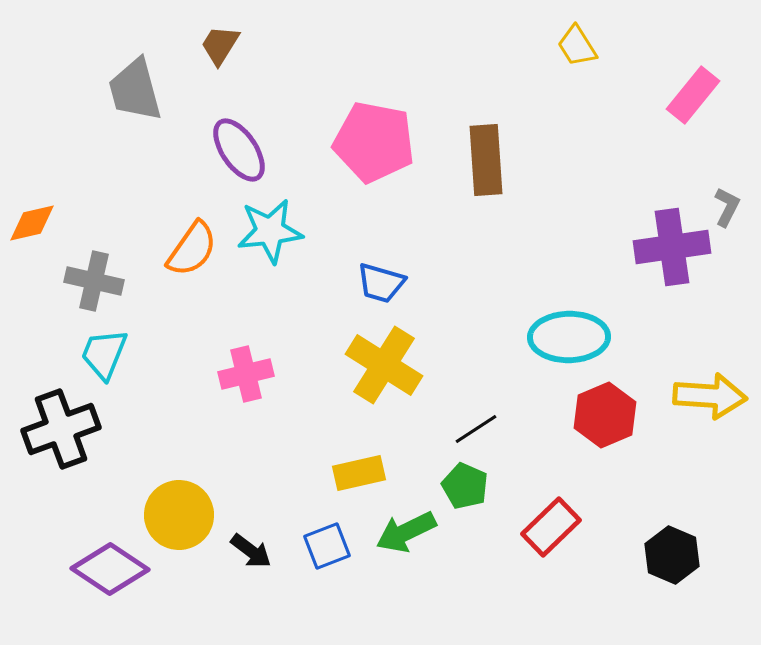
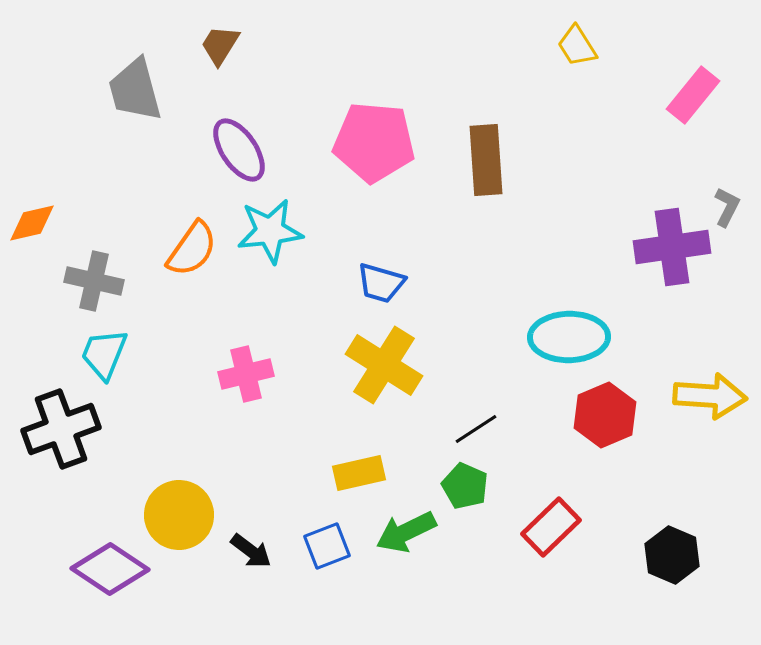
pink pentagon: rotated 6 degrees counterclockwise
